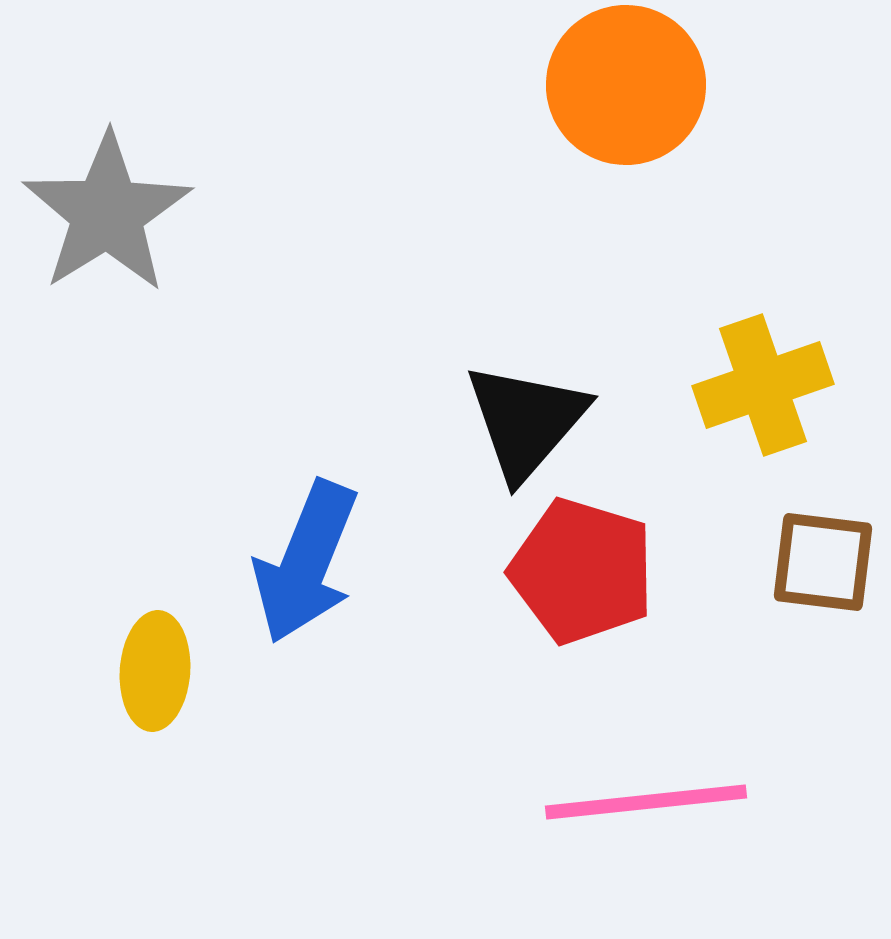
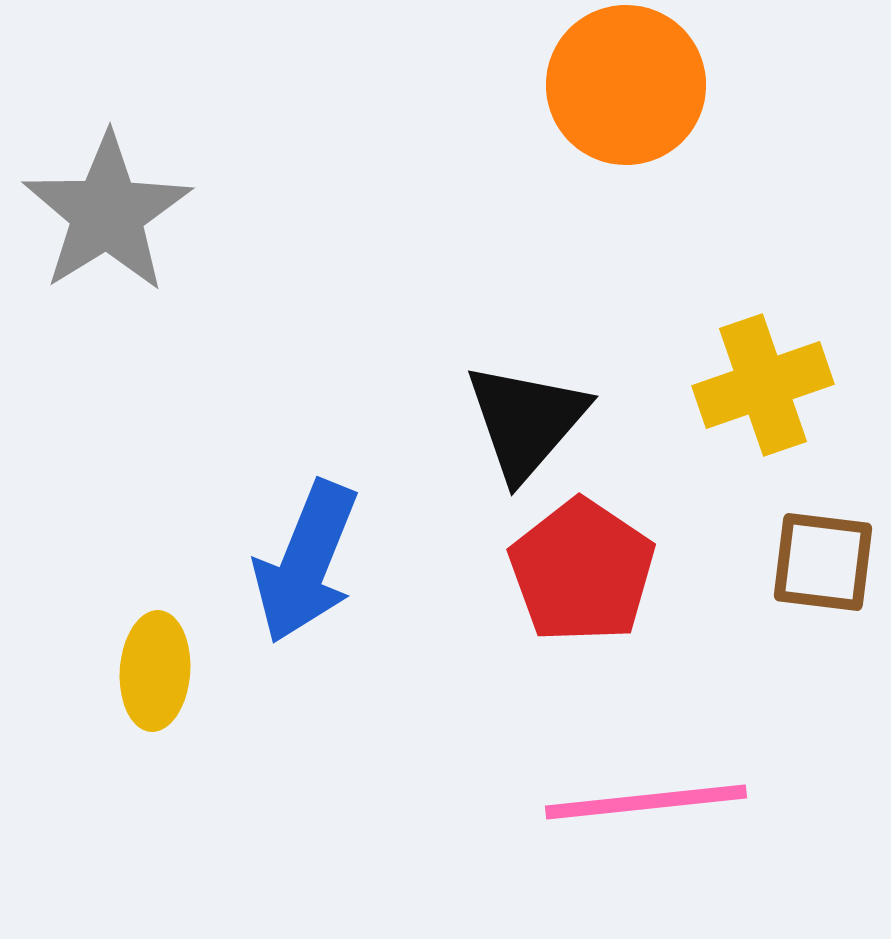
red pentagon: rotated 17 degrees clockwise
